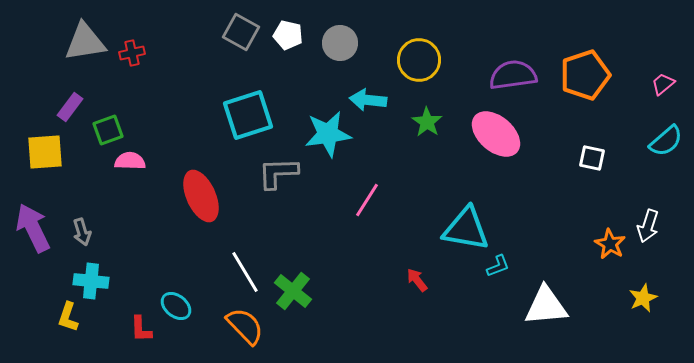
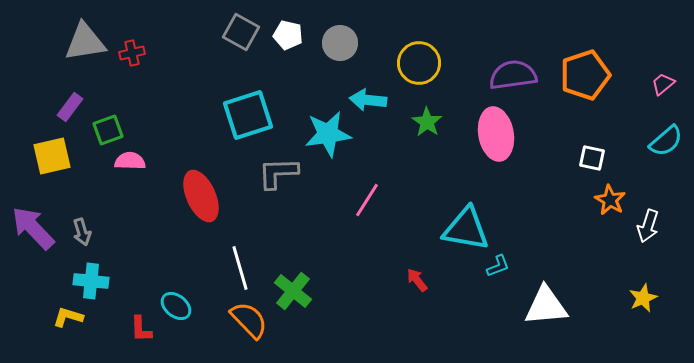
yellow circle: moved 3 px down
pink ellipse: rotated 39 degrees clockwise
yellow square: moved 7 px right, 4 px down; rotated 9 degrees counterclockwise
purple arrow: rotated 18 degrees counterclockwise
orange star: moved 44 px up
white line: moved 5 px left, 4 px up; rotated 15 degrees clockwise
yellow L-shape: rotated 88 degrees clockwise
orange semicircle: moved 4 px right, 6 px up
